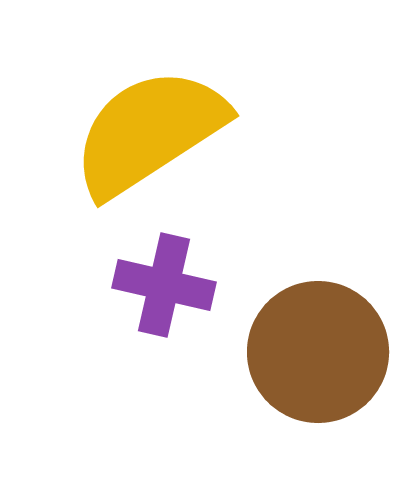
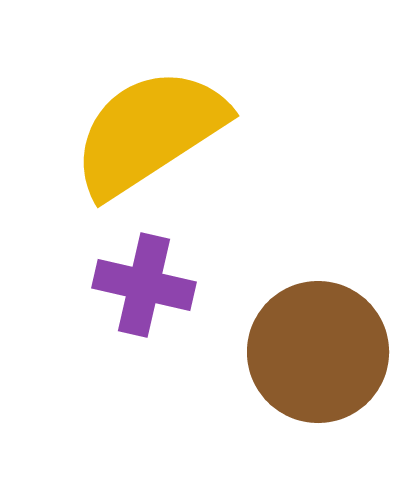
purple cross: moved 20 px left
